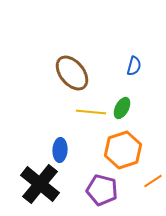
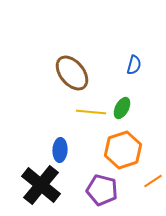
blue semicircle: moved 1 px up
black cross: moved 1 px right, 1 px down
